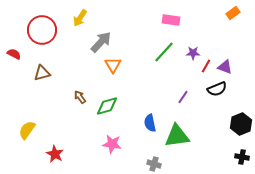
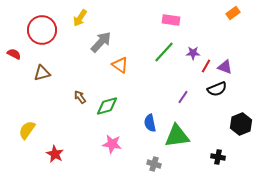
orange triangle: moved 7 px right; rotated 24 degrees counterclockwise
black cross: moved 24 px left
